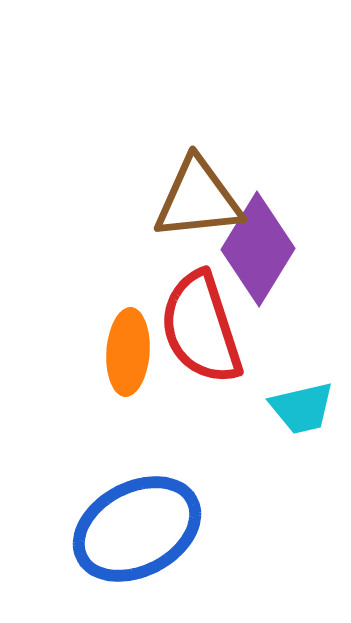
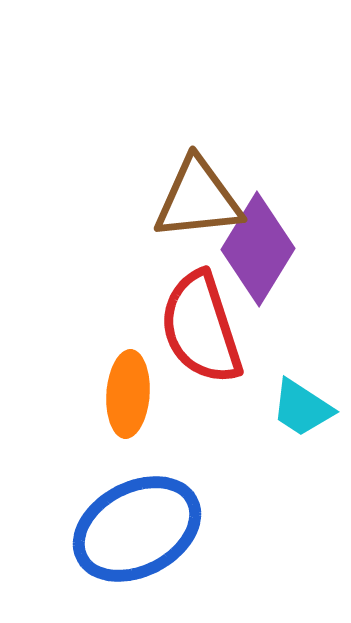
orange ellipse: moved 42 px down
cyan trapezoid: rotated 46 degrees clockwise
